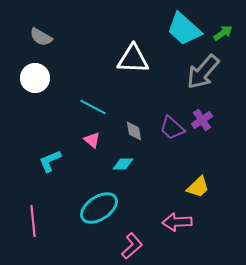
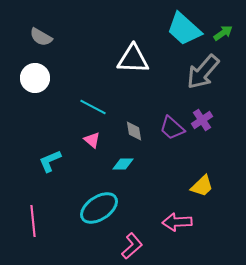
yellow trapezoid: moved 4 px right, 1 px up
